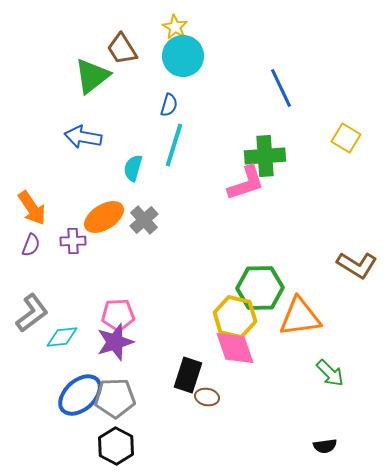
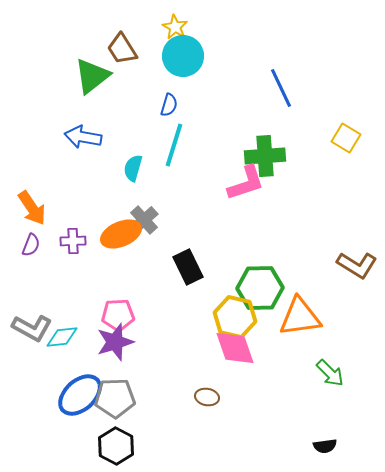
orange ellipse: moved 17 px right, 17 px down; rotated 9 degrees clockwise
gray L-shape: moved 15 px down; rotated 66 degrees clockwise
black rectangle: moved 108 px up; rotated 44 degrees counterclockwise
